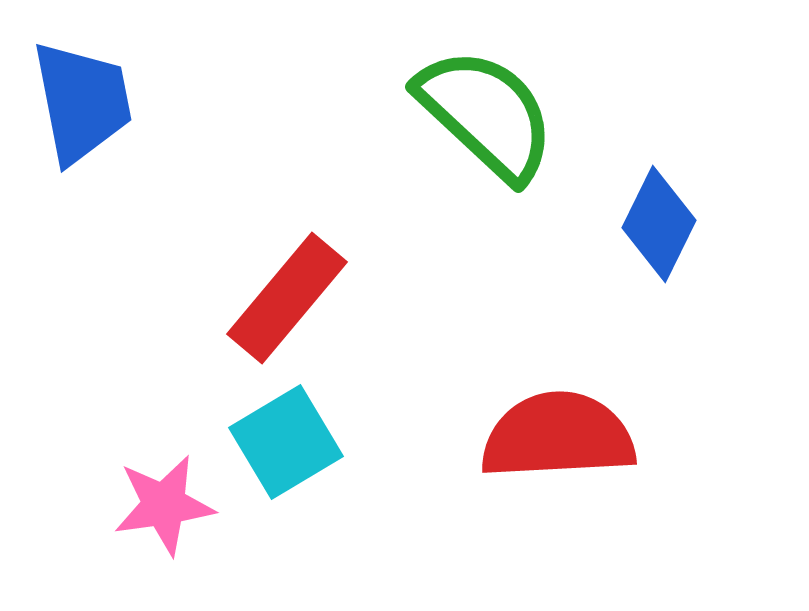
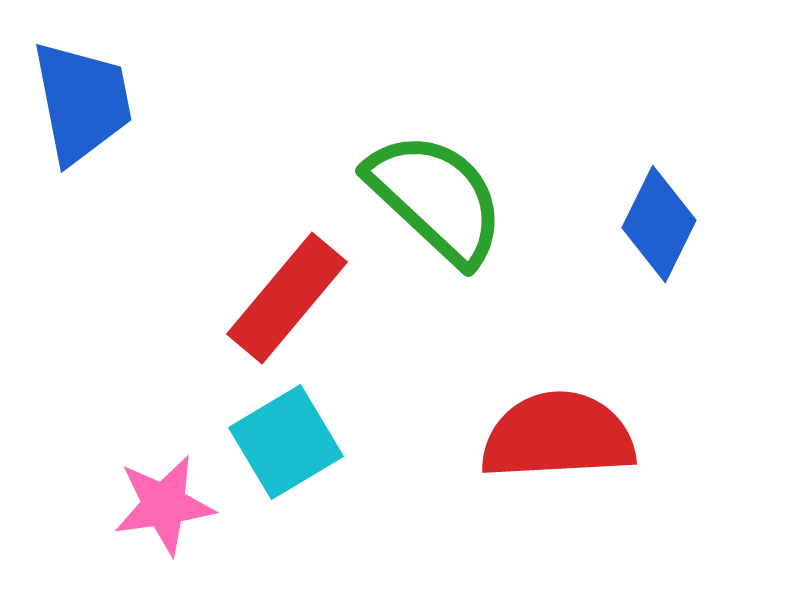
green semicircle: moved 50 px left, 84 px down
